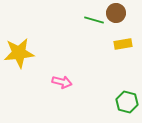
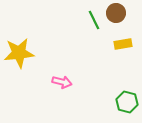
green line: rotated 48 degrees clockwise
